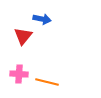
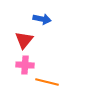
red triangle: moved 1 px right, 4 px down
pink cross: moved 6 px right, 9 px up
